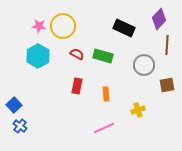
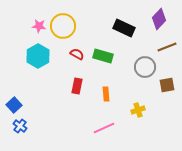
brown line: moved 2 px down; rotated 66 degrees clockwise
gray circle: moved 1 px right, 2 px down
